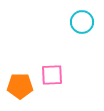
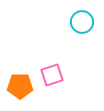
pink square: rotated 15 degrees counterclockwise
